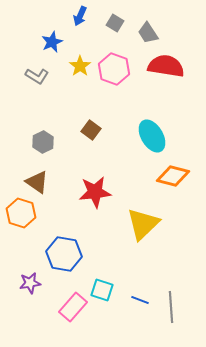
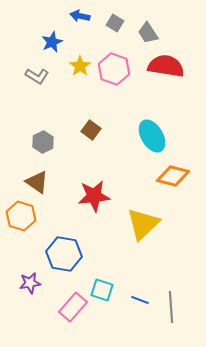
blue arrow: rotated 78 degrees clockwise
red star: moved 1 px left, 4 px down
orange hexagon: moved 3 px down
